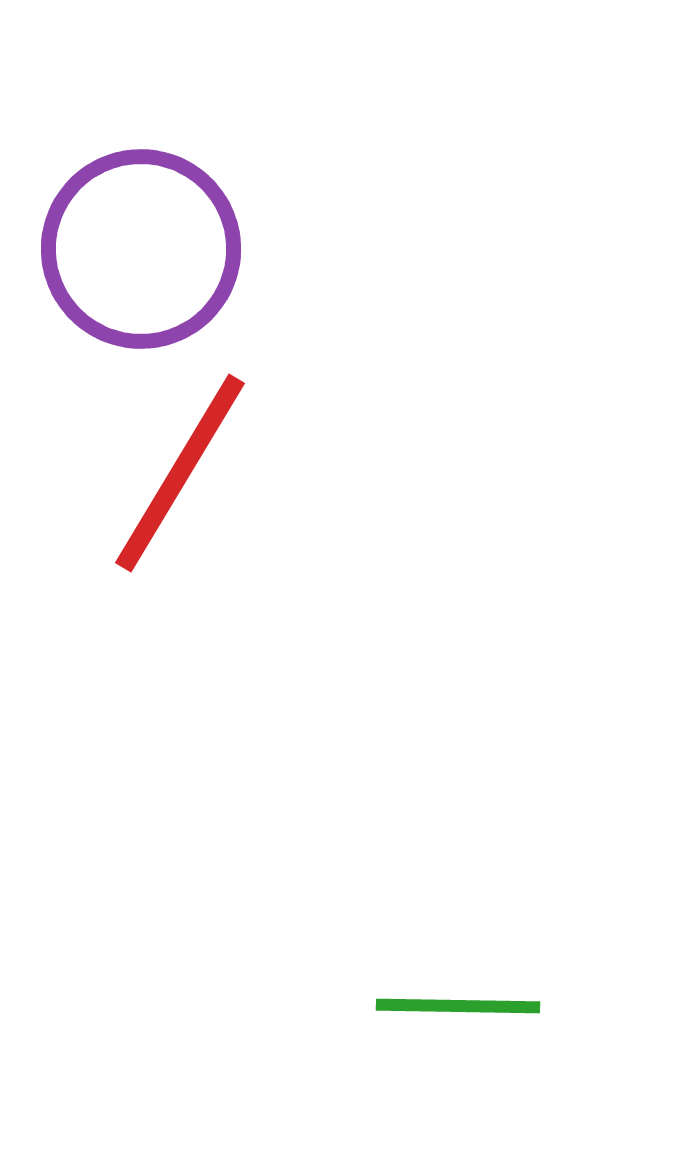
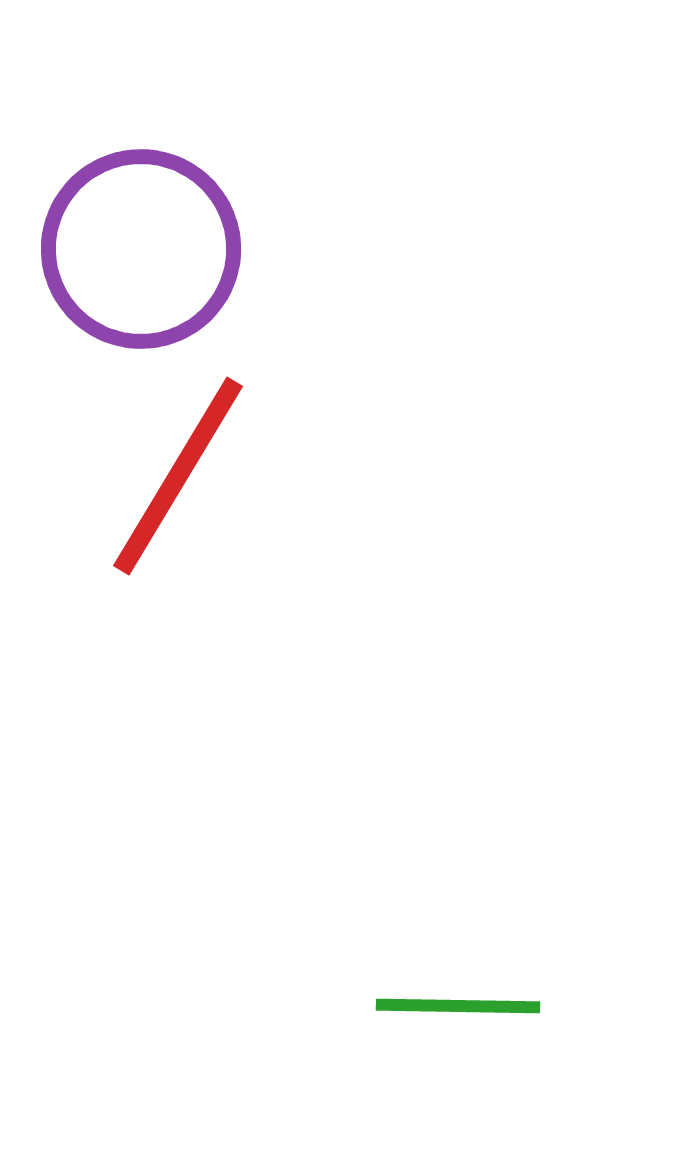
red line: moved 2 px left, 3 px down
